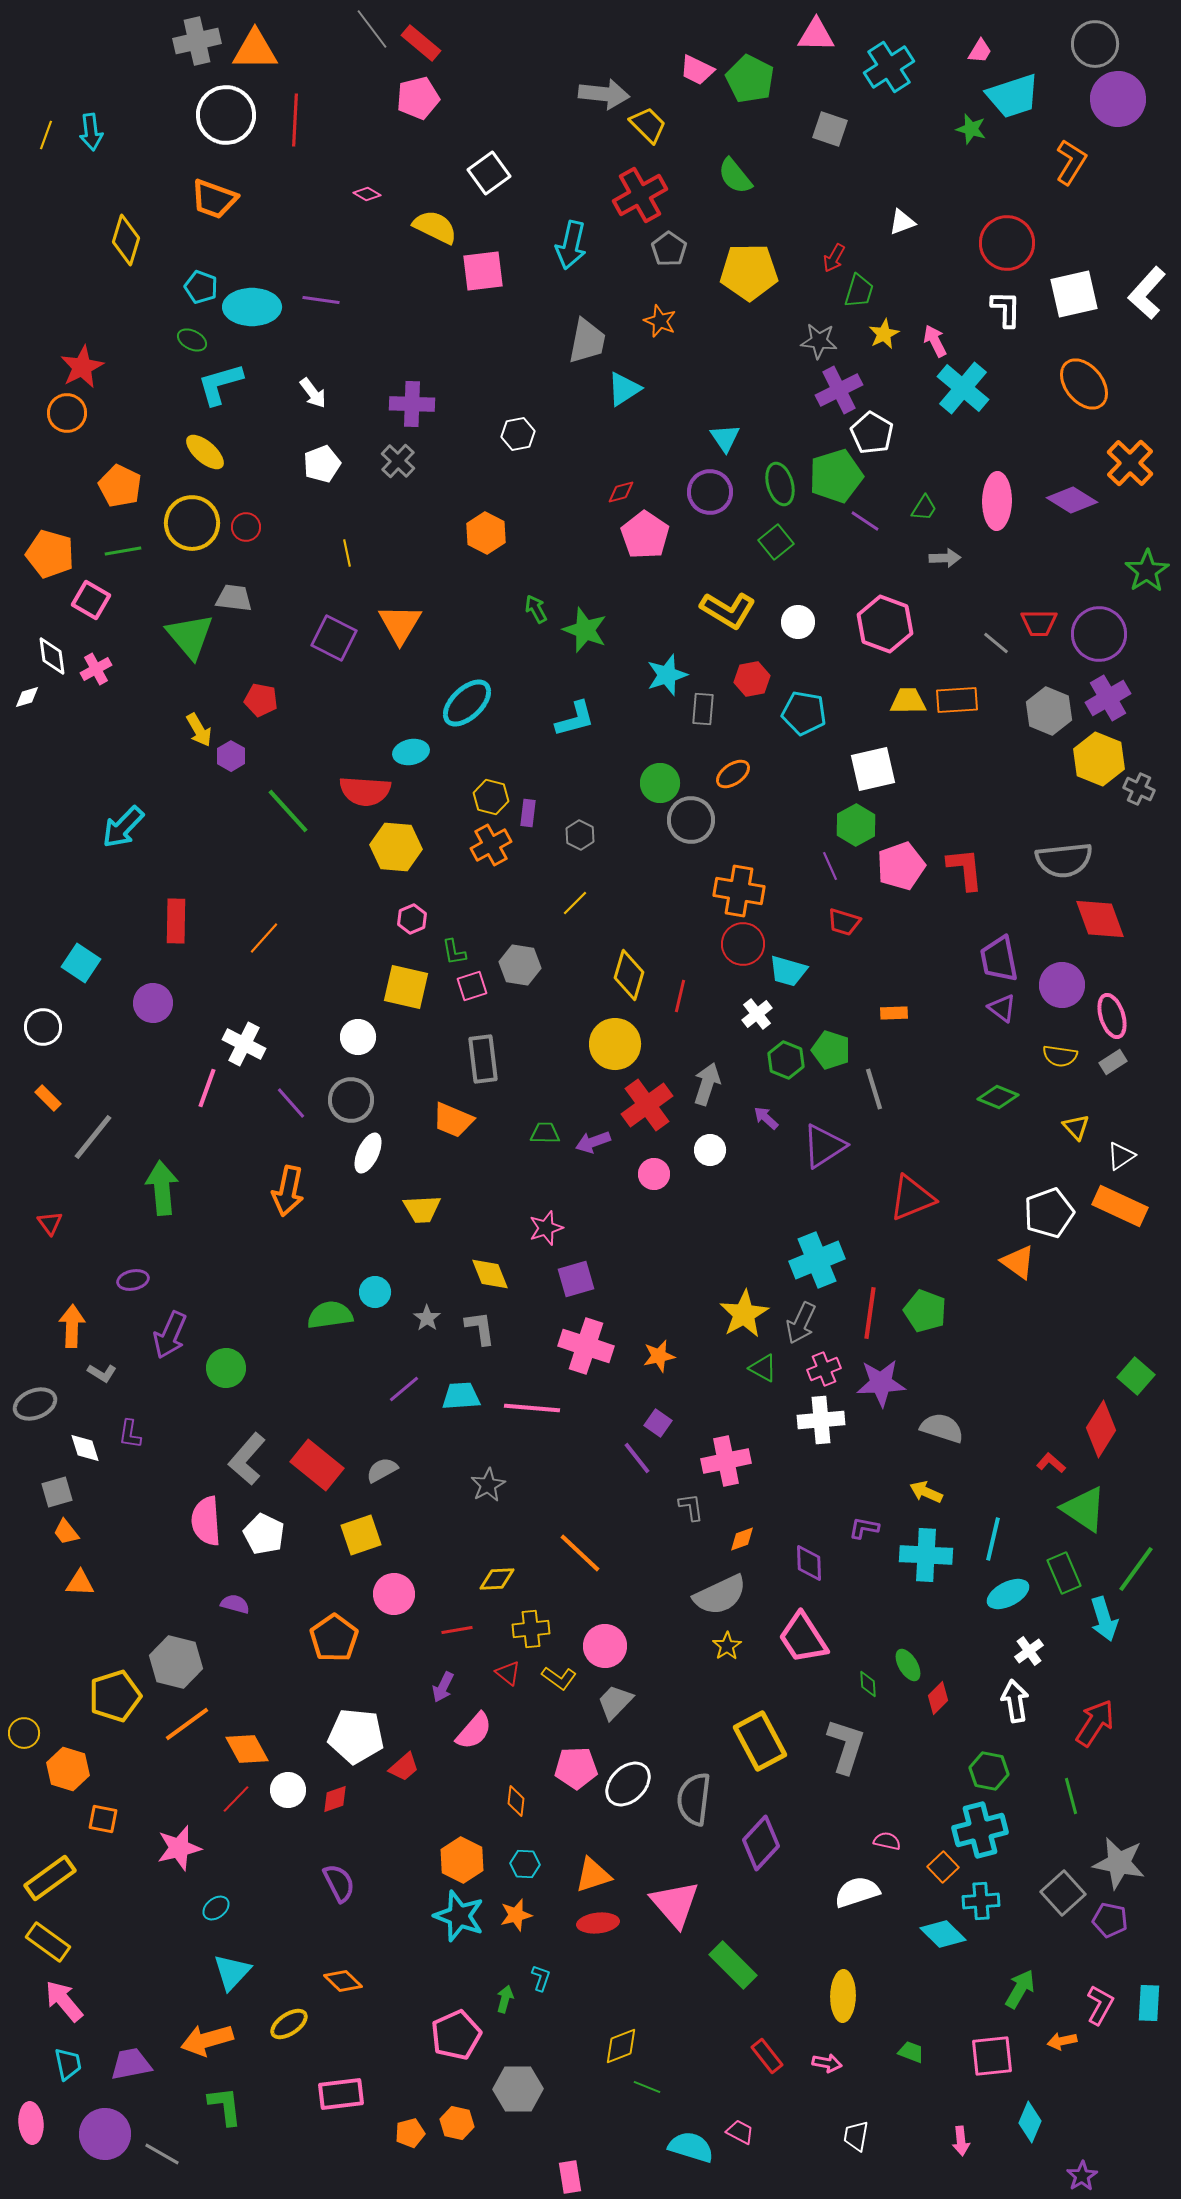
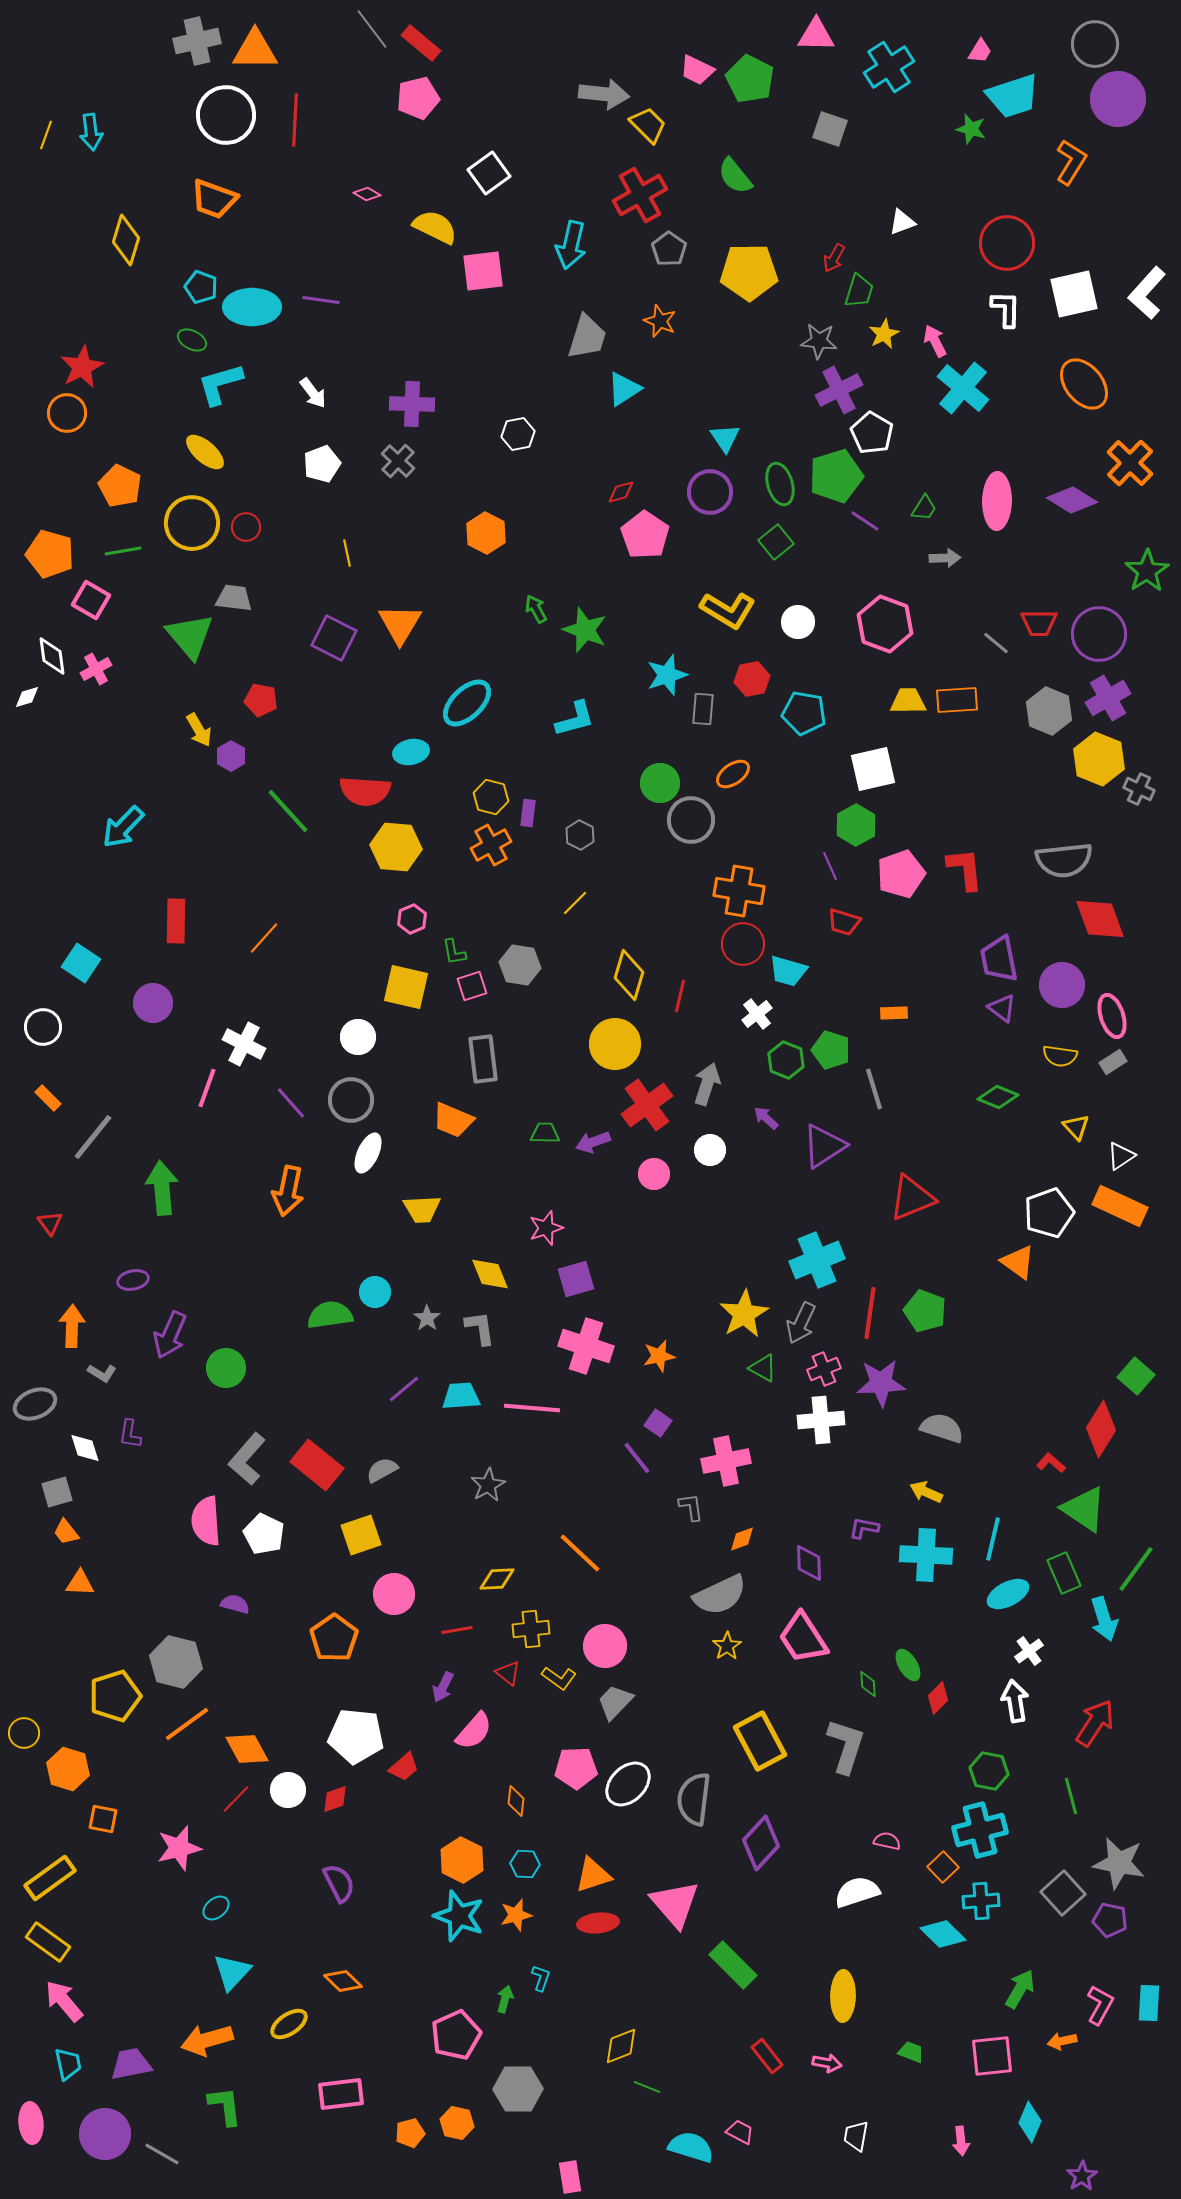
gray trapezoid at (587, 341): moved 4 px up; rotated 6 degrees clockwise
pink pentagon at (901, 866): moved 8 px down
